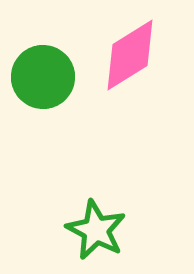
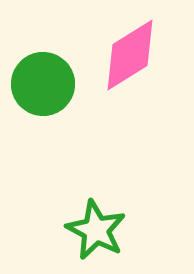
green circle: moved 7 px down
